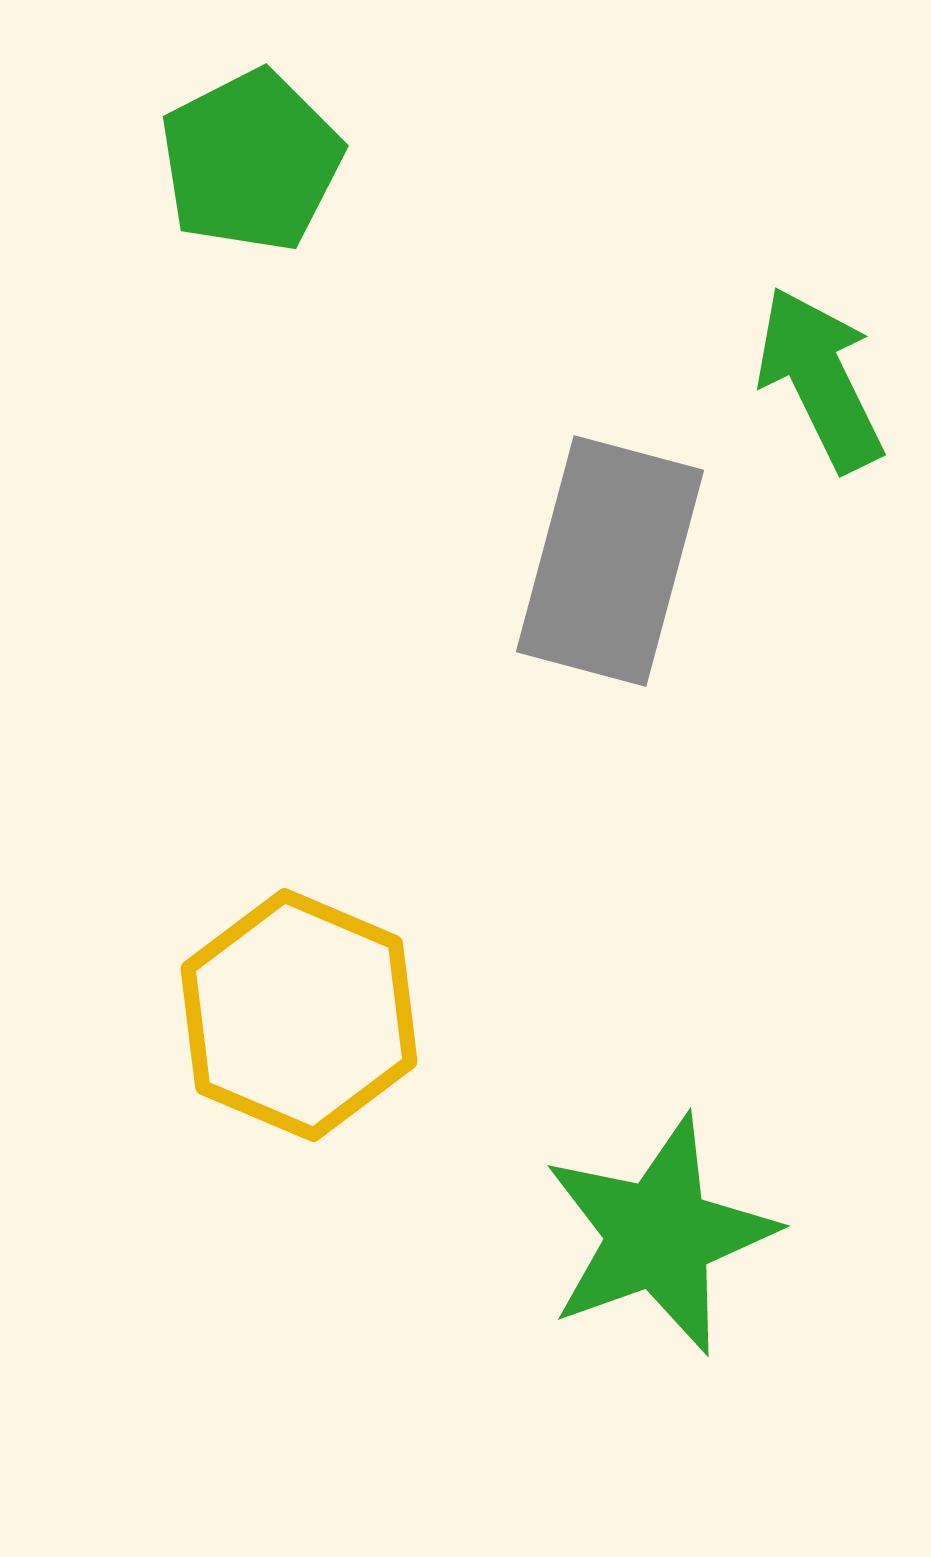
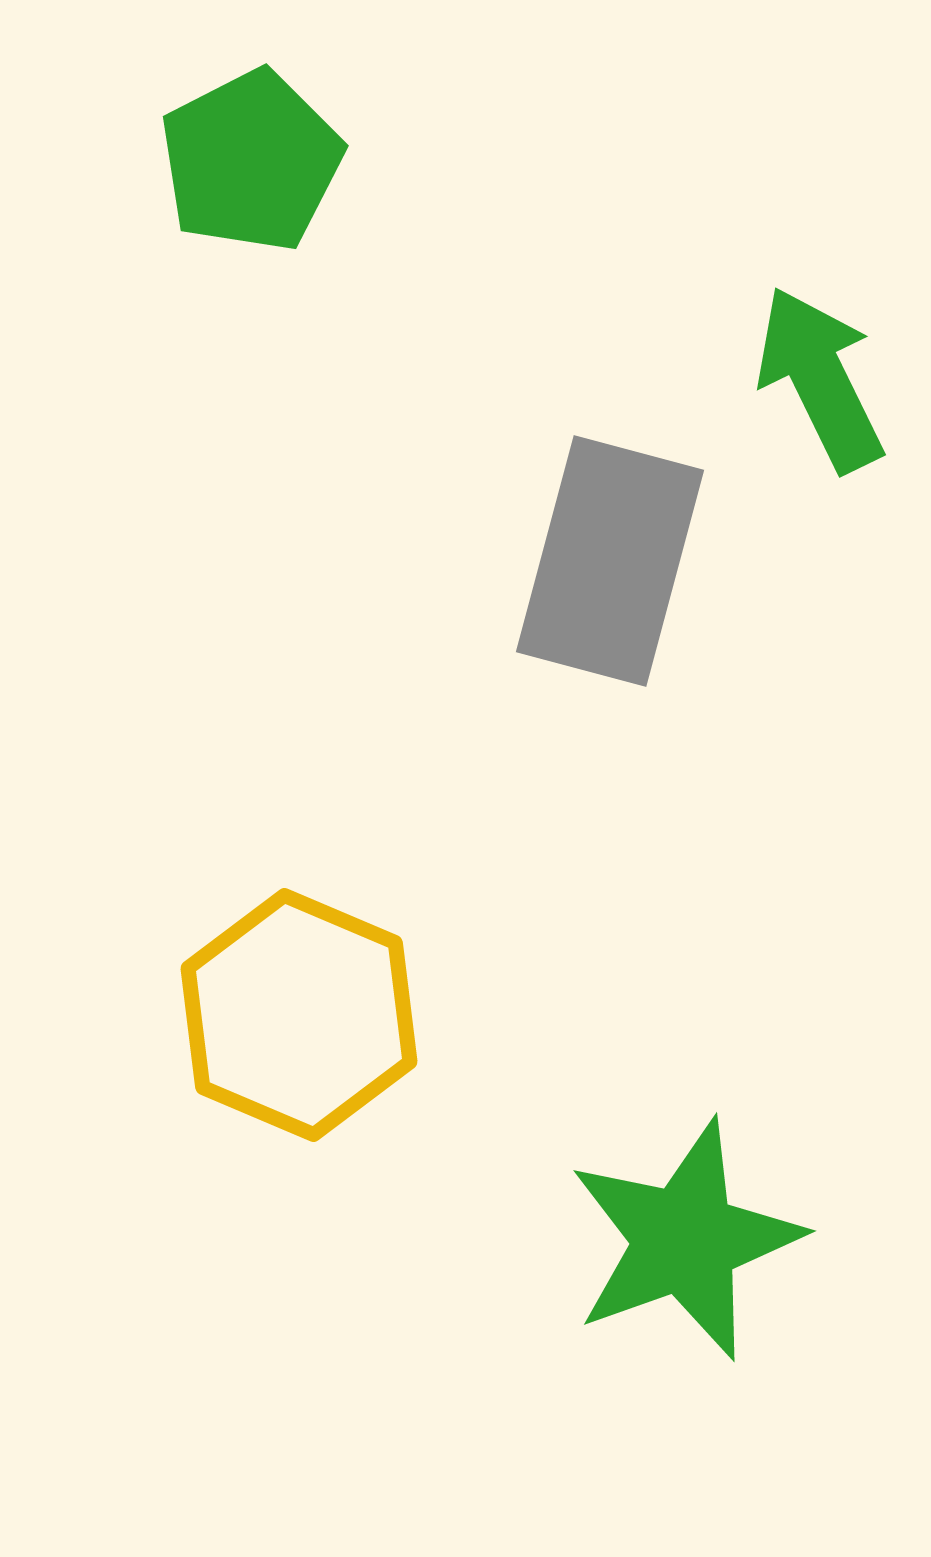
green star: moved 26 px right, 5 px down
